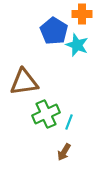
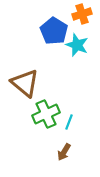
orange cross: rotated 18 degrees counterclockwise
brown triangle: moved 1 px right, 1 px down; rotated 48 degrees clockwise
